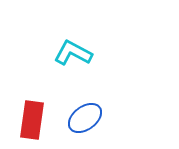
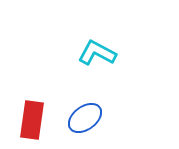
cyan L-shape: moved 24 px right
